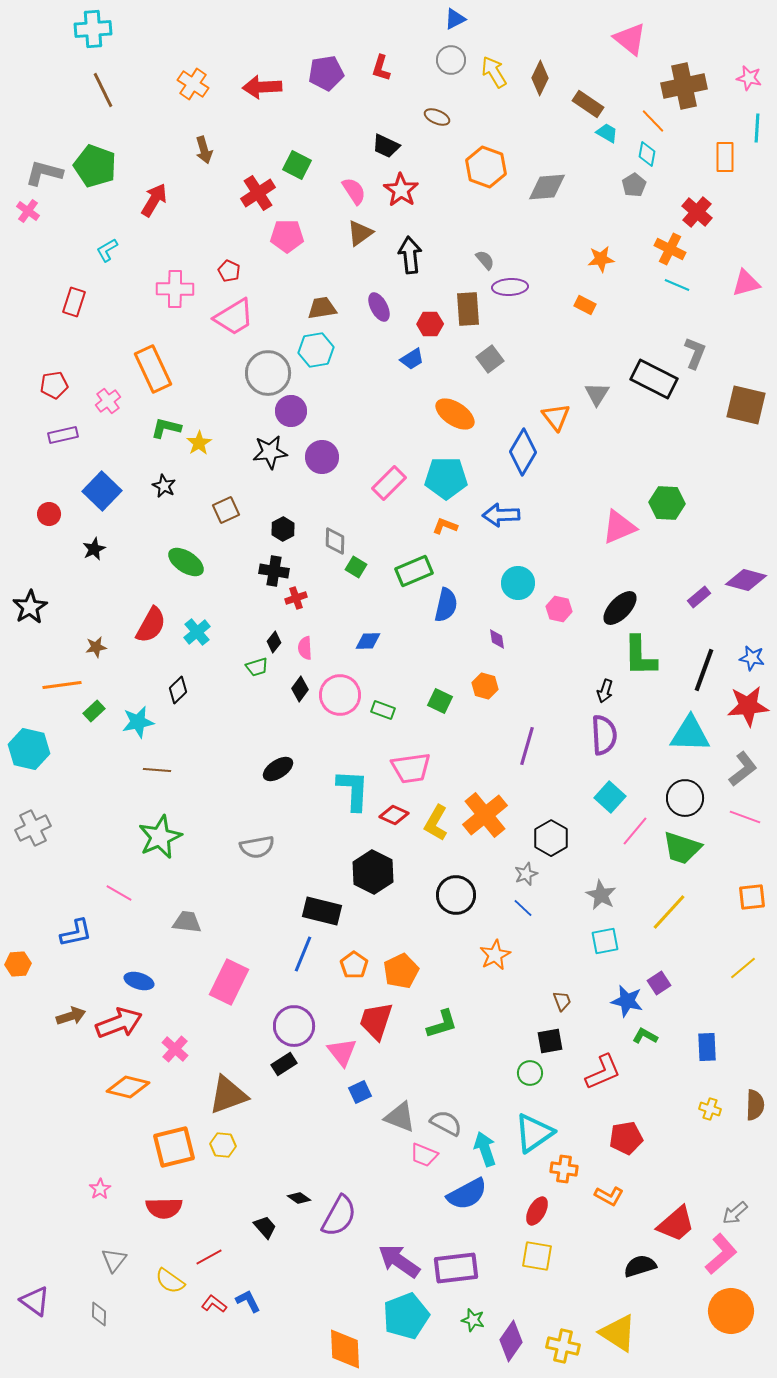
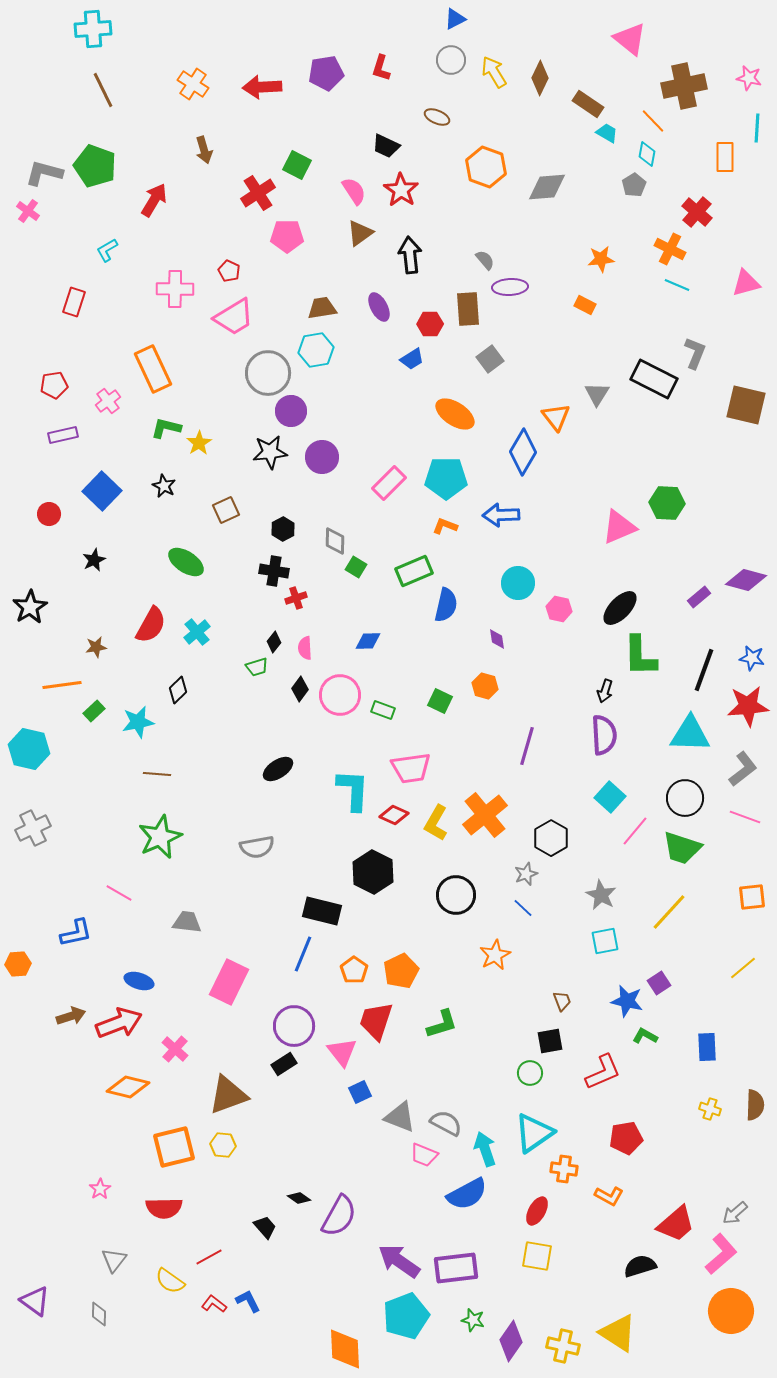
black star at (94, 549): moved 11 px down
brown line at (157, 770): moved 4 px down
orange pentagon at (354, 965): moved 5 px down
